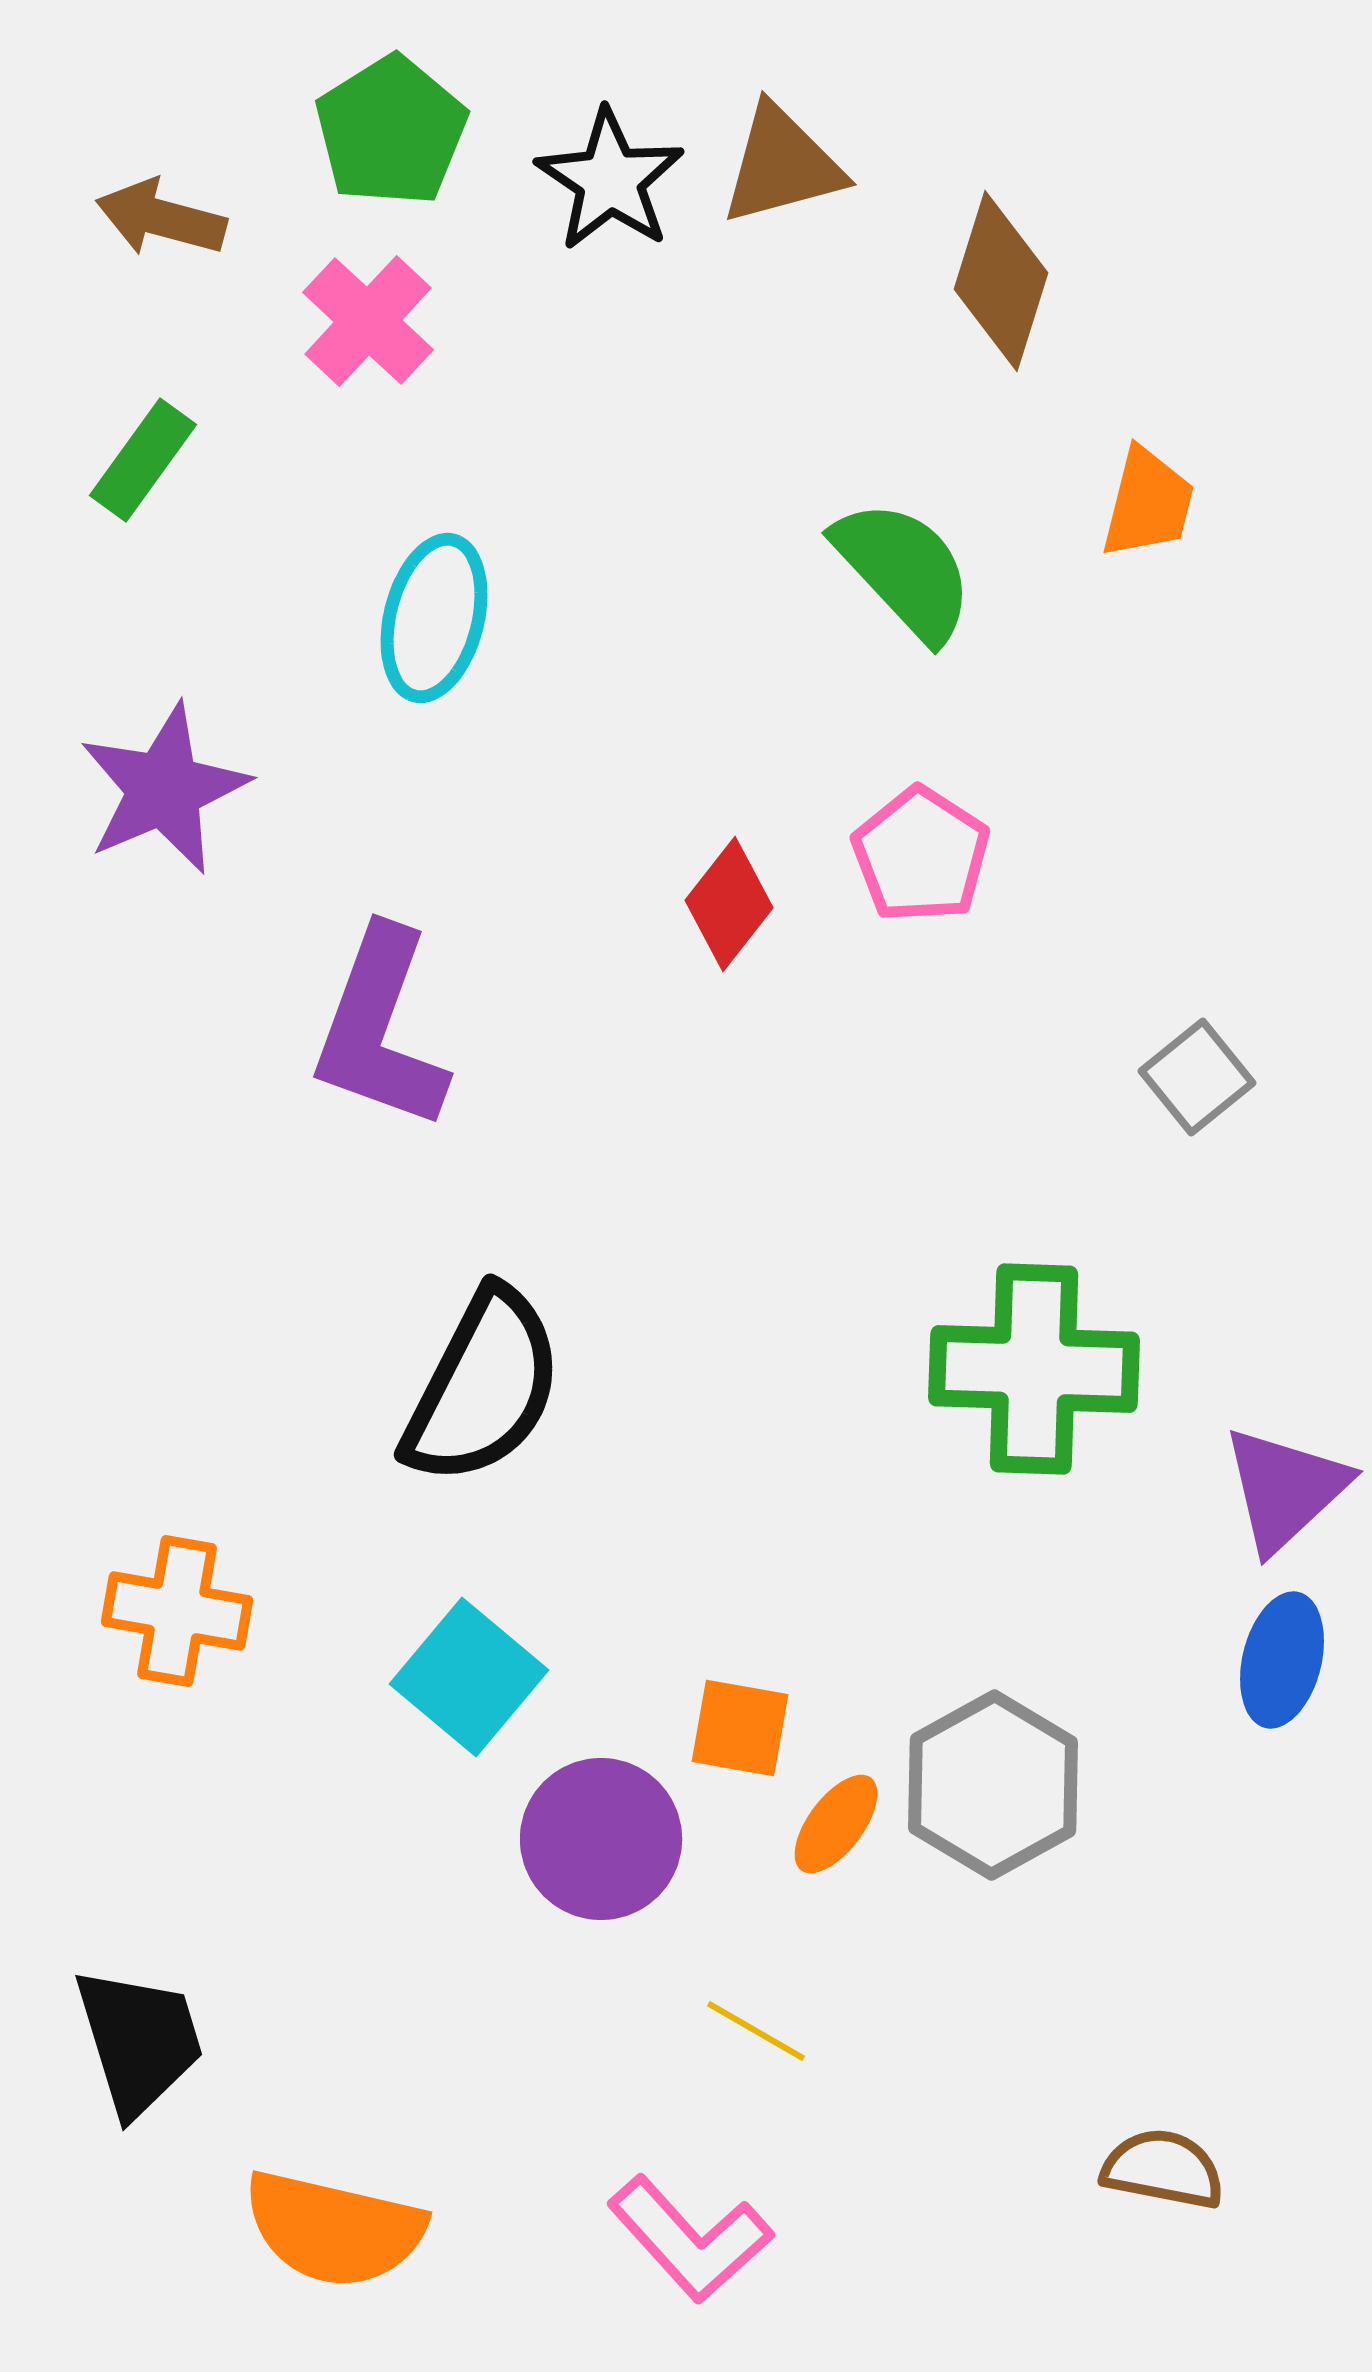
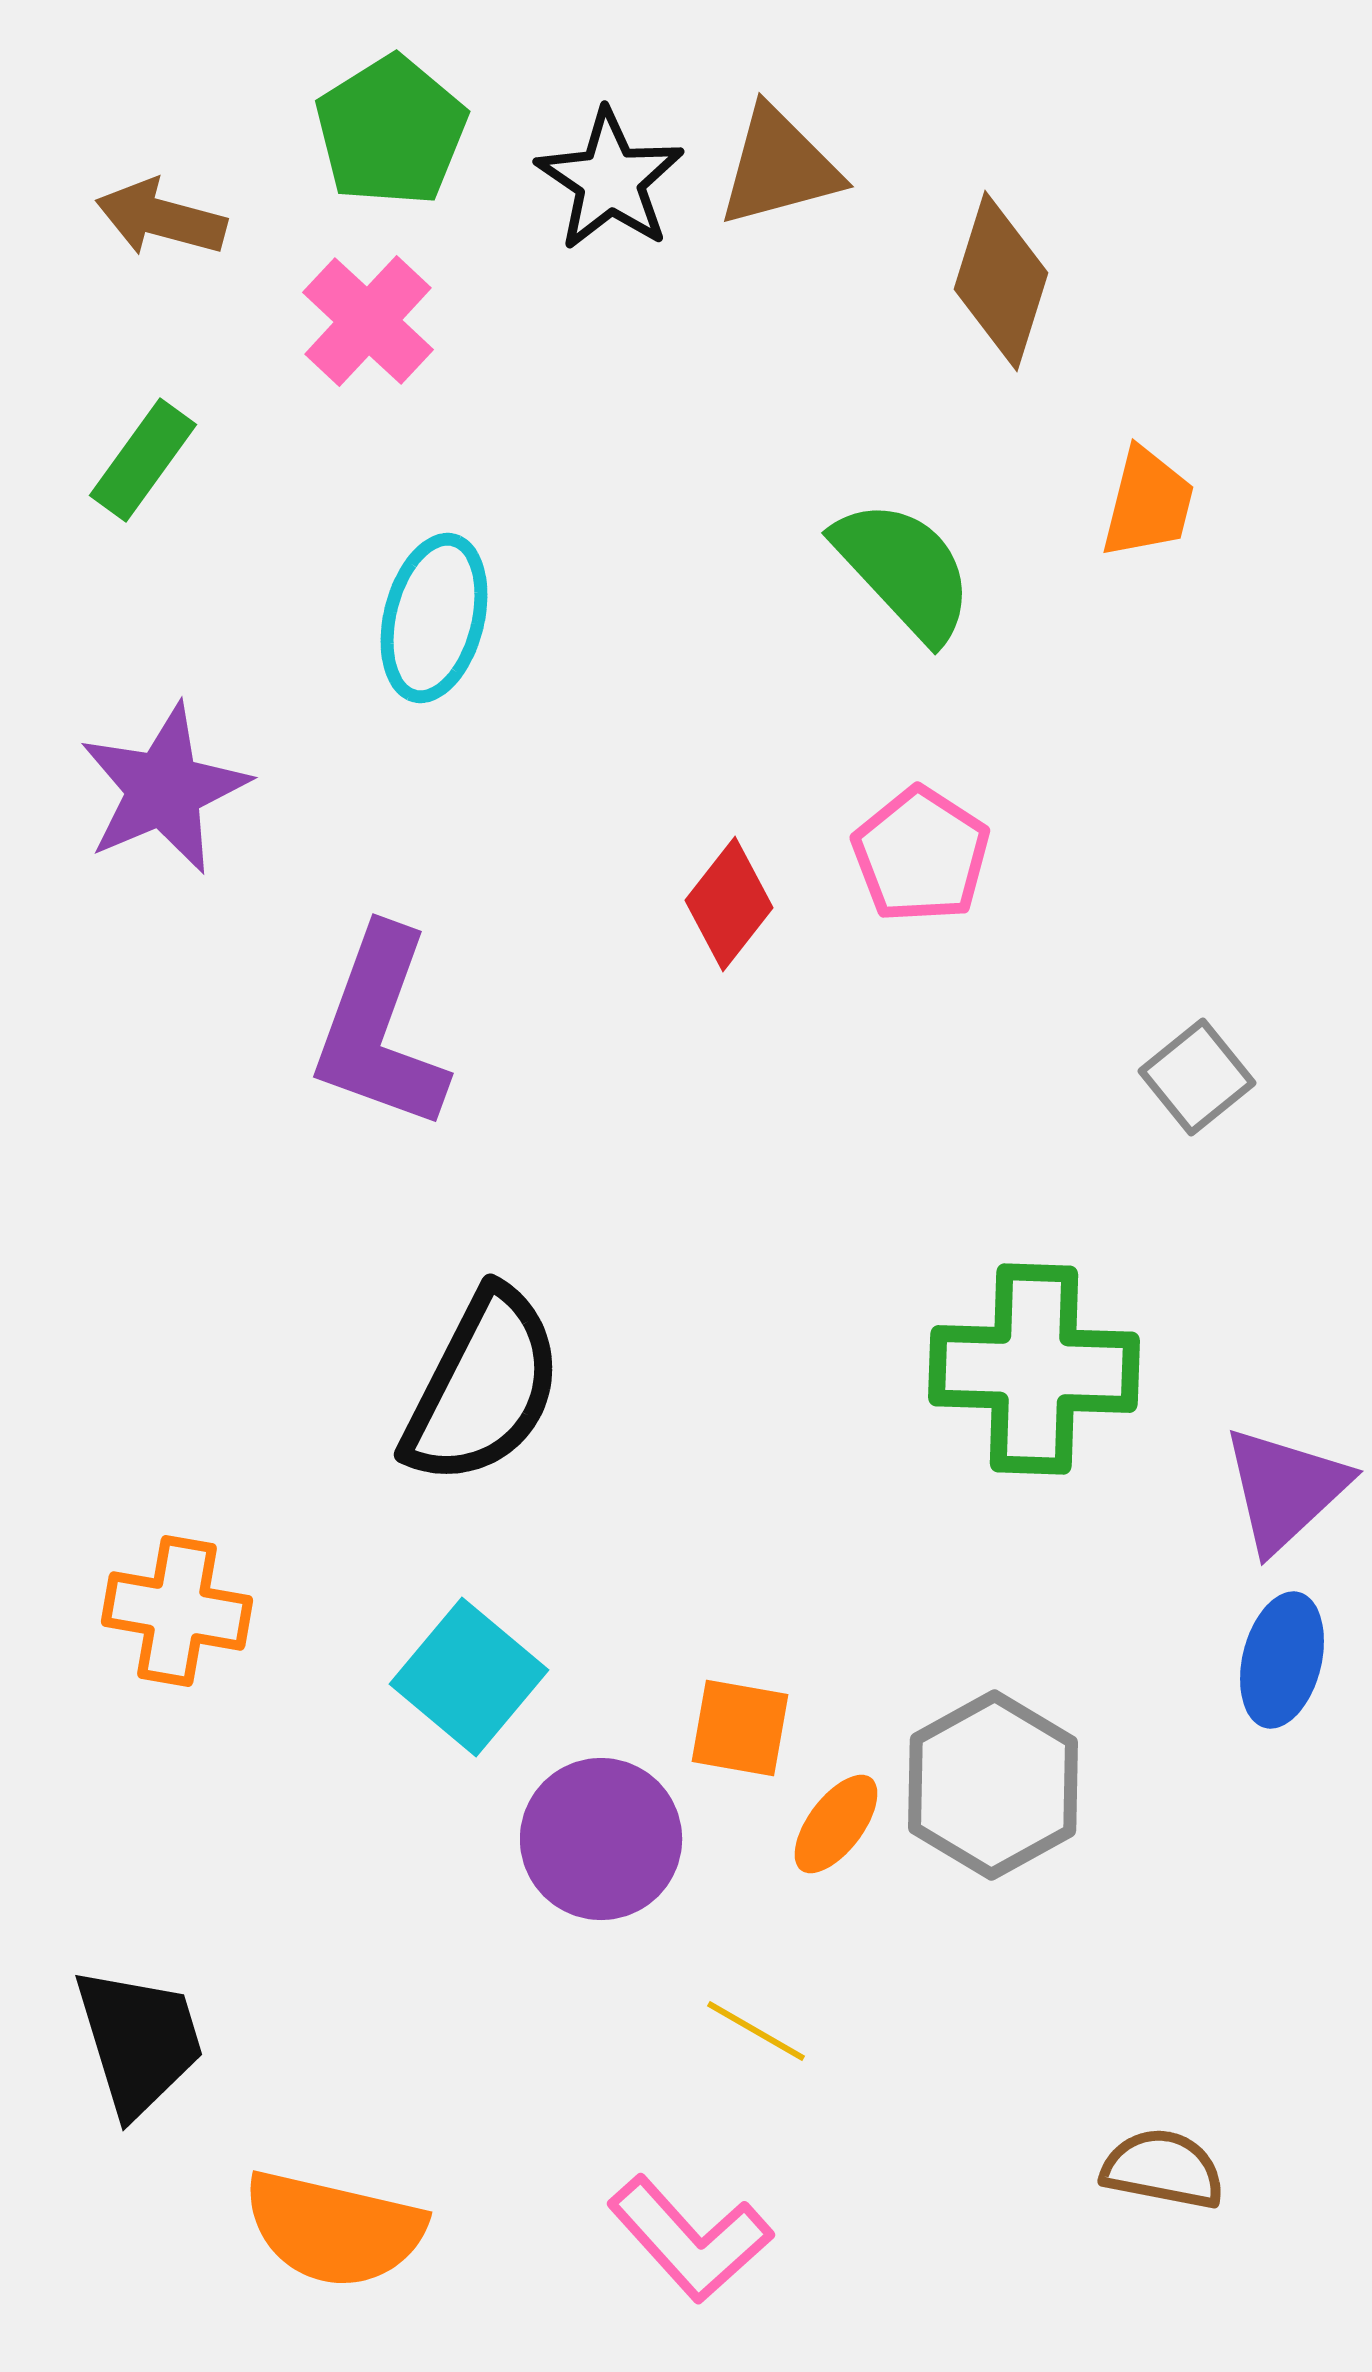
brown triangle: moved 3 px left, 2 px down
